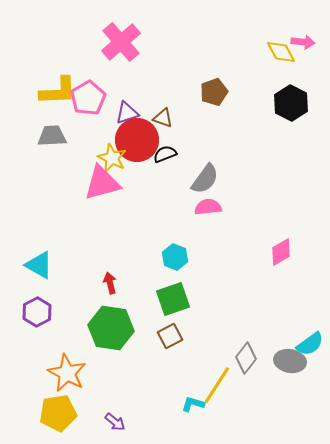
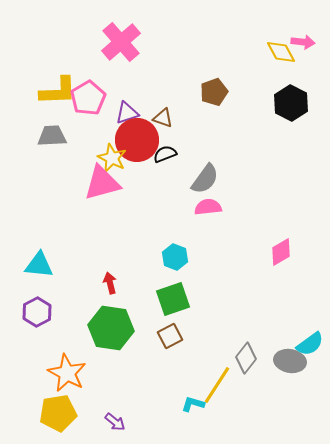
cyan triangle: rotated 24 degrees counterclockwise
